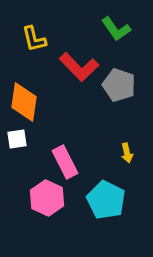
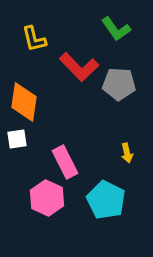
gray pentagon: moved 1 px up; rotated 16 degrees counterclockwise
